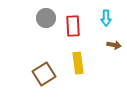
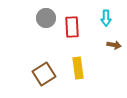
red rectangle: moved 1 px left, 1 px down
yellow rectangle: moved 5 px down
